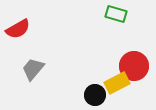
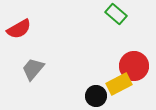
green rectangle: rotated 25 degrees clockwise
red semicircle: moved 1 px right
yellow rectangle: moved 2 px right, 1 px down
black circle: moved 1 px right, 1 px down
